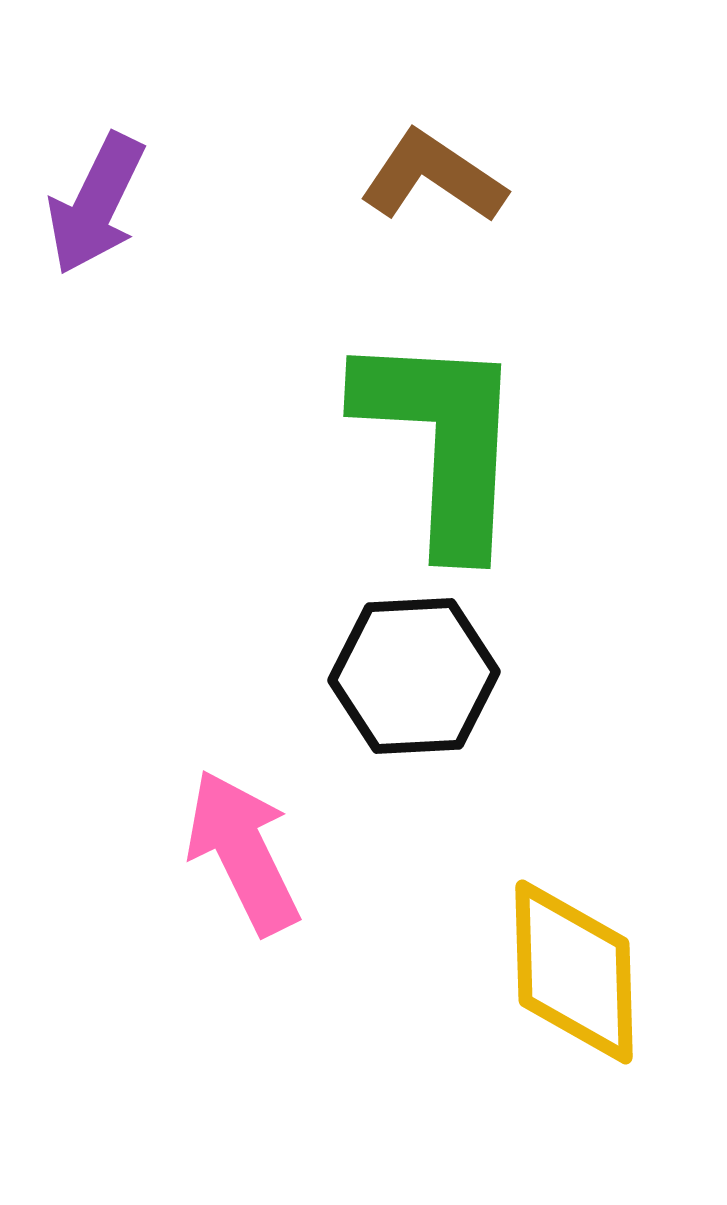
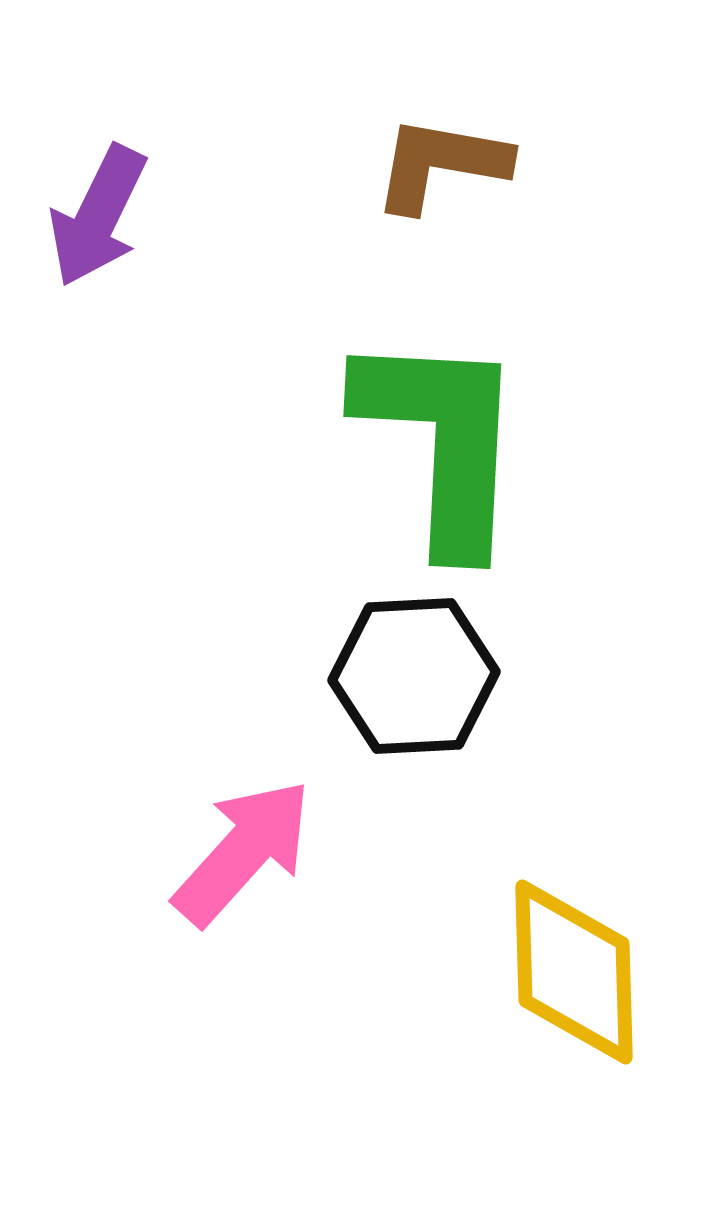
brown L-shape: moved 8 px right, 13 px up; rotated 24 degrees counterclockwise
purple arrow: moved 2 px right, 12 px down
pink arrow: rotated 68 degrees clockwise
